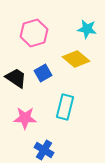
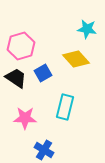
pink hexagon: moved 13 px left, 13 px down
yellow diamond: rotated 8 degrees clockwise
